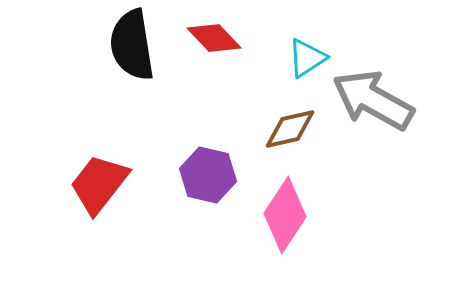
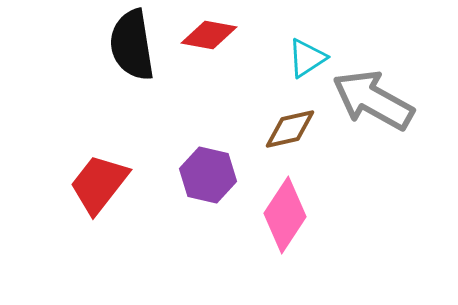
red diamond: moved 5 px left, 3 px up; rotated 36 degrees counterclockwise
